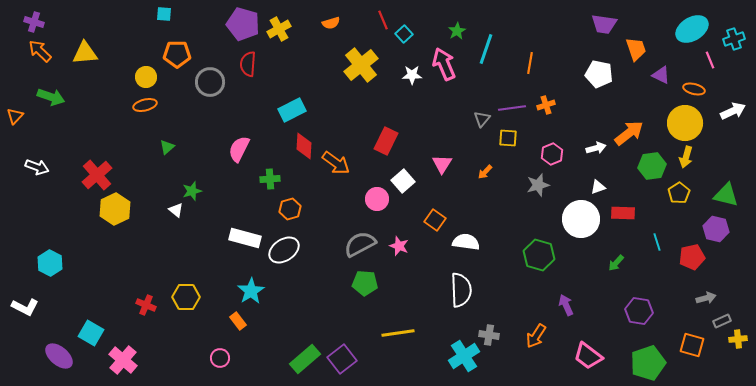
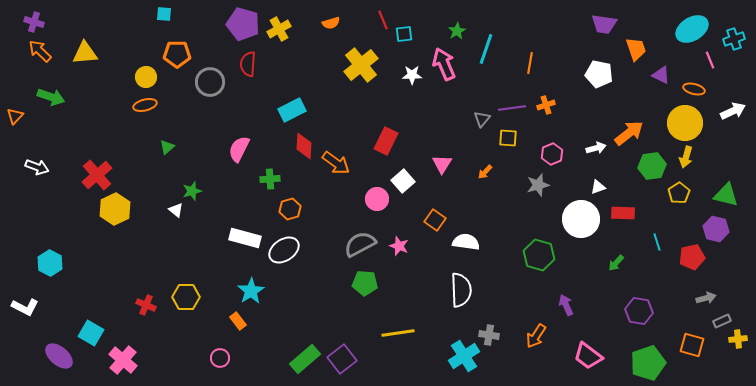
cyan square at (404, 34): rotated 36 degrees clockwise
